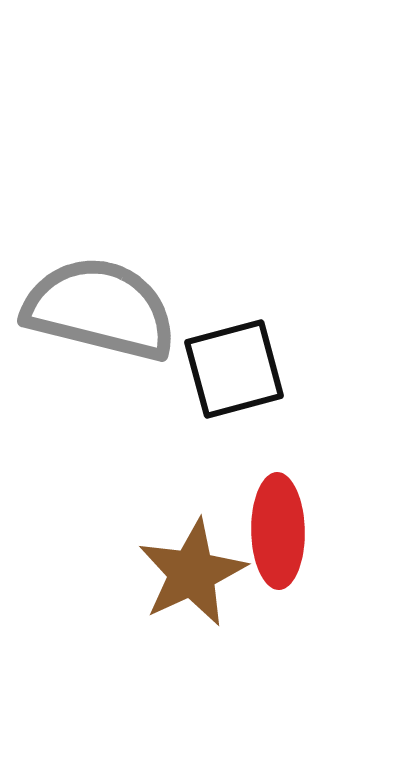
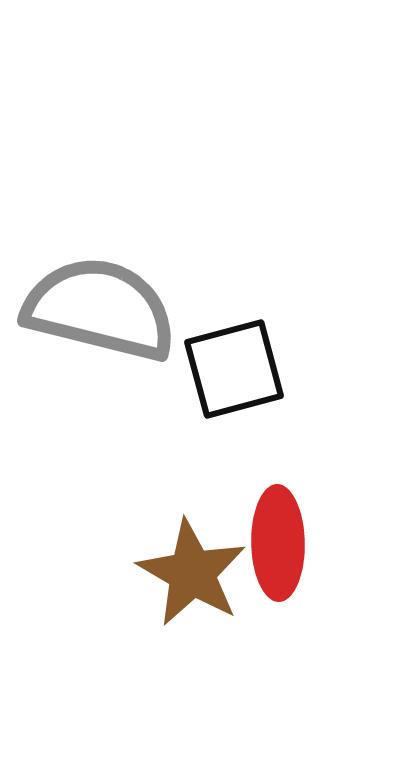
red ellipse: moved 12 px down
brown star: rotated 17 degrees counterclockwise
